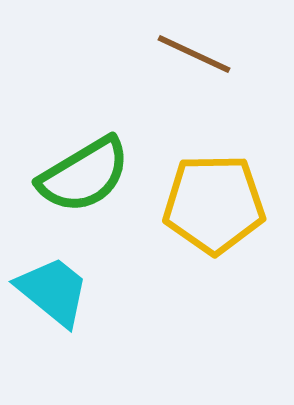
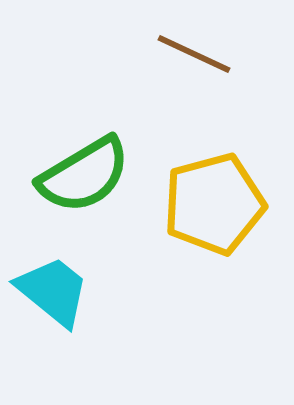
yellow pentagon: rotated 14 degrees counterclockwise
